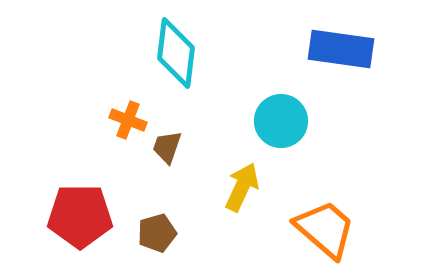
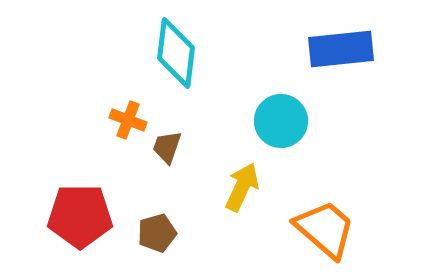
blue rectangle: rotated 14 degrees counterclockwise
